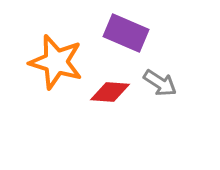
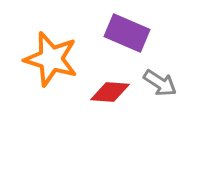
purple rectangle: moved 1 px right
orange star: moved 5 px left, 3 px up
